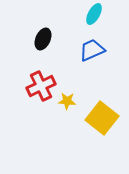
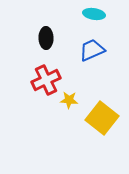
cyan ellipse: rotated 70 degrees clockwise
black ellipse: moved 3 px right, 1 px up; rotated 25 degrees counterclockwise
red cross: moved 5 px right, 6 px up
yellow star: moved 2 px right, 1 px up
